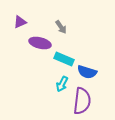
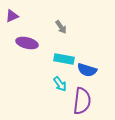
purple triangle: moved 8 px left, 6 px up
purple ellipse: moved 13 px left
cyan rectangle: rotated 12 degrees counterclockwise
blue semicircle: moved 2 px up
cyan arrow: moved 2 px left; rotated 63 degrees counterclockwise
